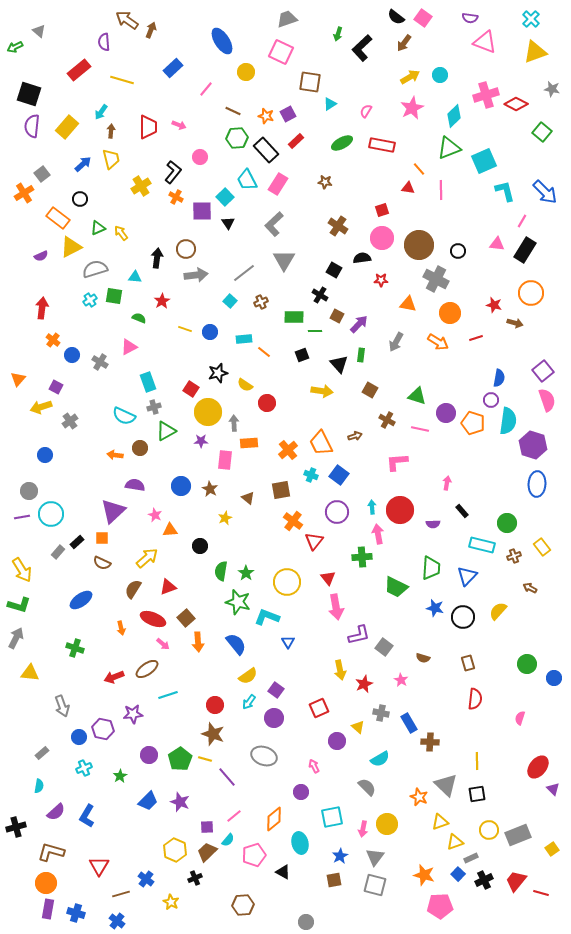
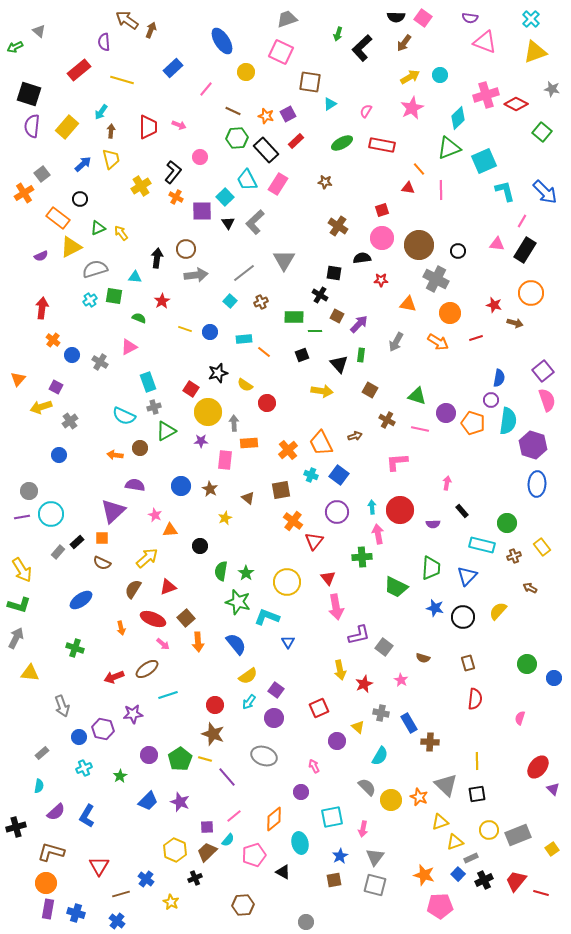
black semicircle at (396, 17): rotated 36 degrees counterclockwise
cyan diamond at (454, 116): moved 4 px right, 2 px down
gray L-shape at (274, 224): moved 19 px left, 2 px up
black square at (334, 270): moved 3 px down; rotated 21 degrees counterclockwise
blue circle at (45, 455): moved 14 px right
cyan semicircle at (380, 759): moved 3 px up; rotated 30 degrees counterclockwise
yellow circle at (387, 824): moved 4 px right, 24 px up
